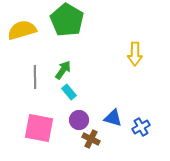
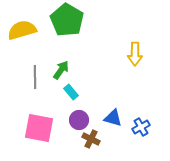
green arrow: moved 2 px left
cyan rectangle: moved 2 px right
